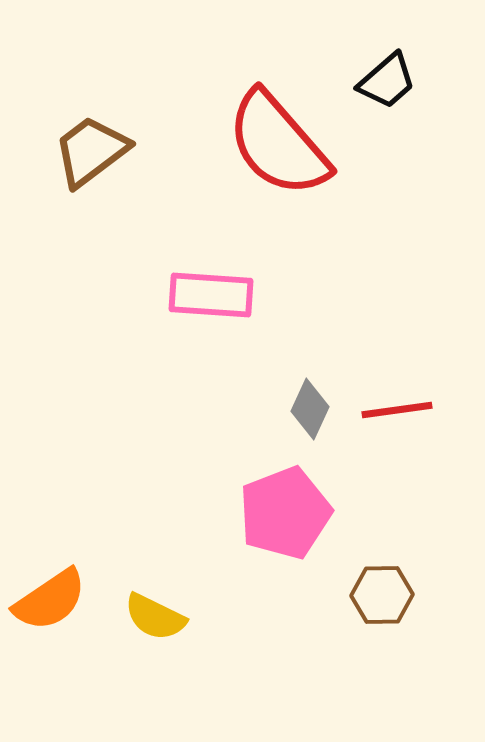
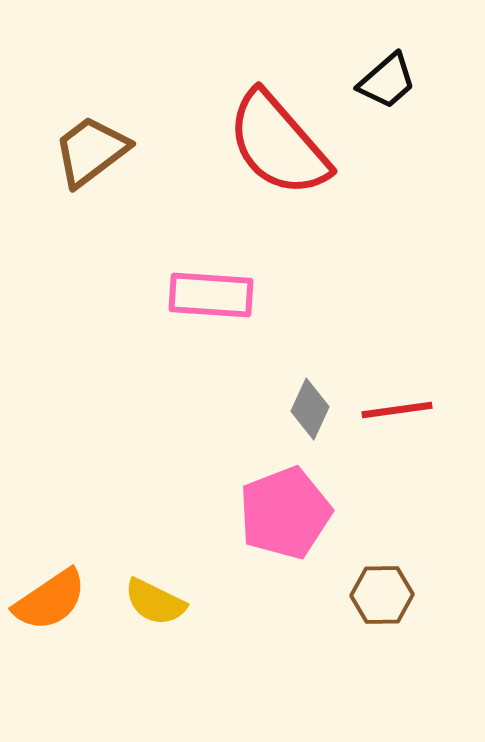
yellow semicircle: moved 15 px up
